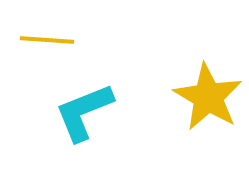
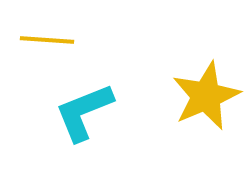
yellow star: moved 2 px left, 1 px up; rotated 18 degrees clockwise
